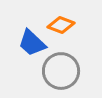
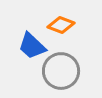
blue trapezoid: moved 3 px down
